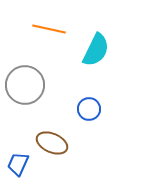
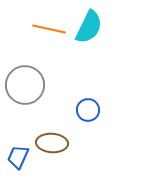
cyan semicircle: moved 7 px left, 23 px up
blue circle: moved 1 px left, 1 px down
brown ellipse: rotated 20 degrees counterclockwise
blue trapezoid: moved 7 px up
